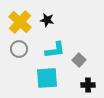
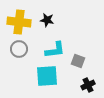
yellow cross: moved 1 px left; rotated 35 degrees counterclockwise
gray square: moved 1 px left, 1 px down; rotated 24 degrees counterclockwise
cyan square: moved 2 px up
black cross: rotated 24 degrees counterclockwise
